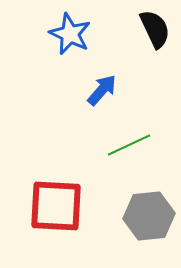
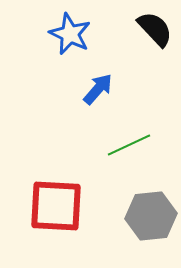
black semicircle: rotated 18 degrees counterclockwise
blue arrow: moved 4 px left, 1 px up
gray hexagon: moved 2 px right
